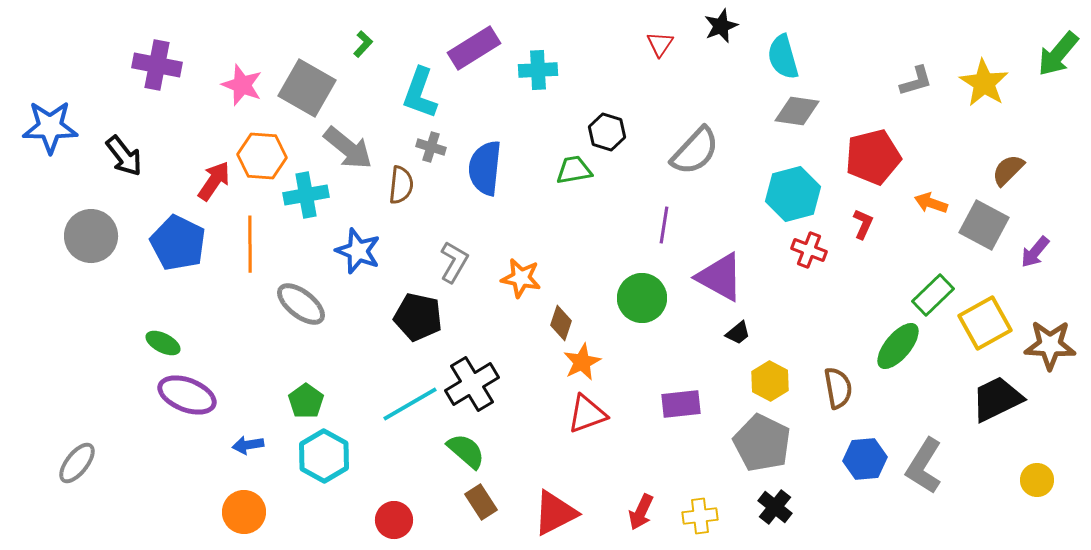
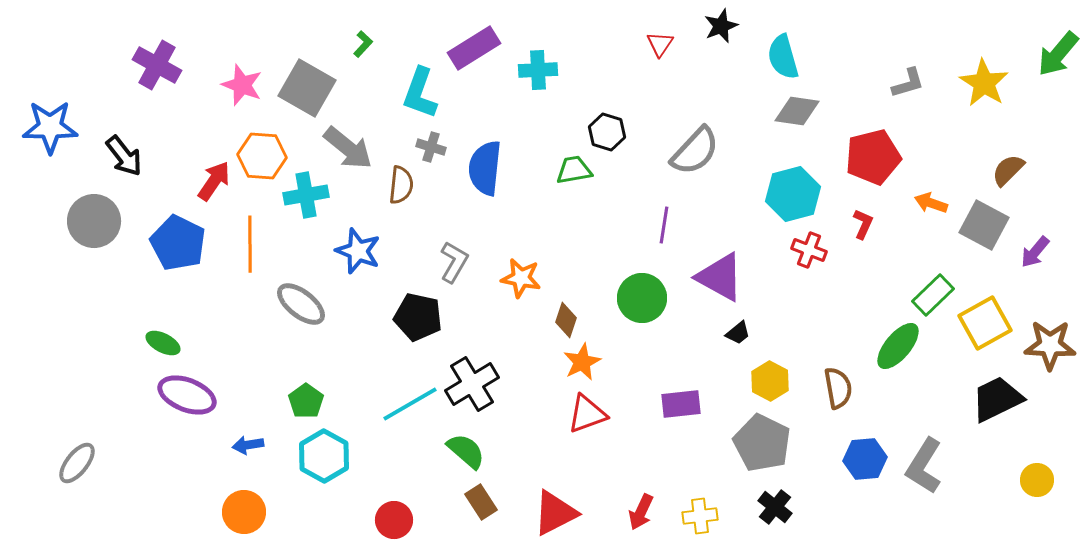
purple cross at (157, 65): rotated 18 degrees clockwise
gray L-shape at (916, 81): moved 8 px left, 2 px down
gray circle at (91, 236): moved 3 px right, 15 px up
brown diamond at (561, 323): moved 5 px right, 3 px up
